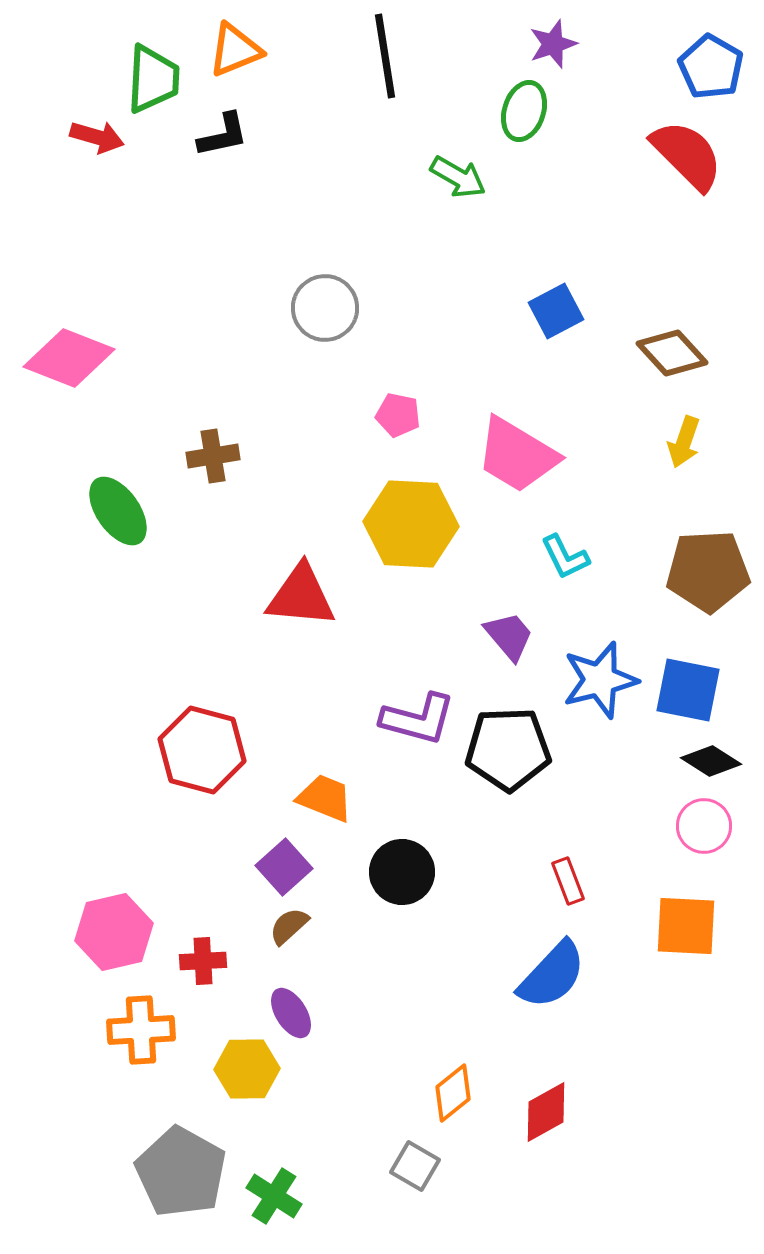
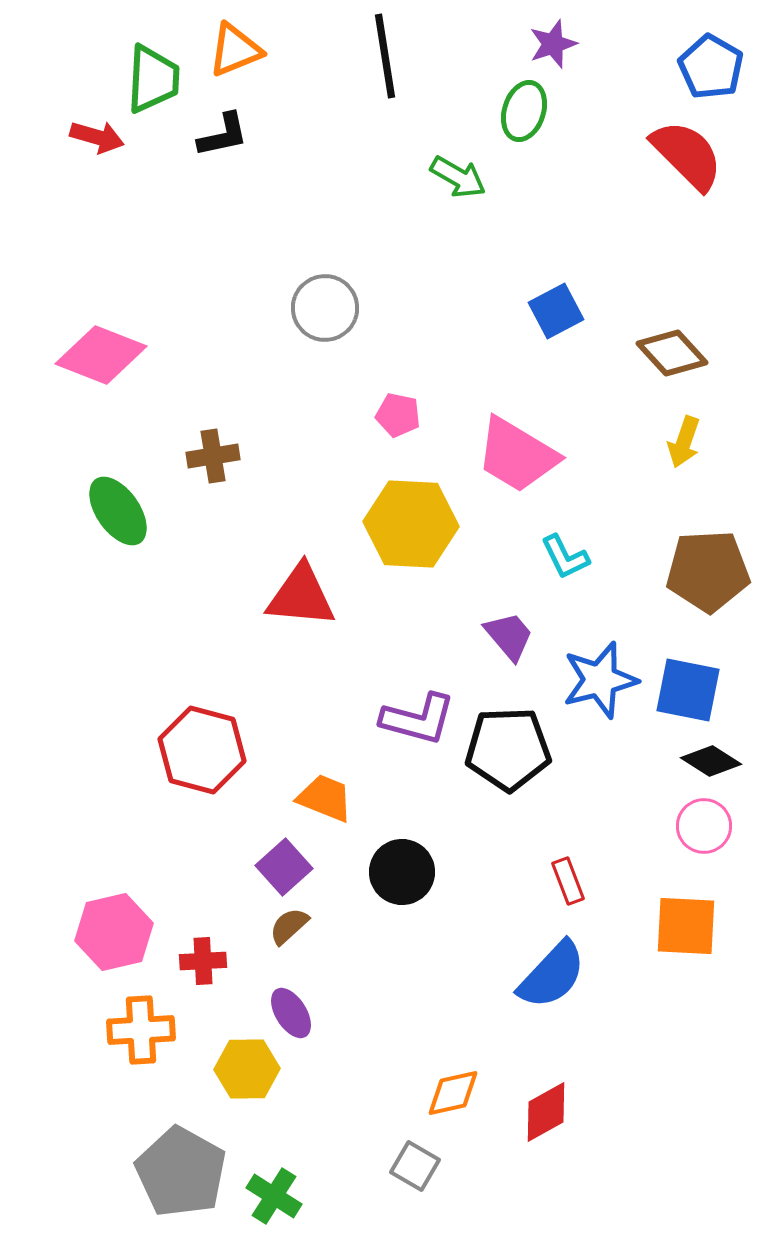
pink diamond at (69, 358): moved 32 px right, 3 px up
orange diamond at (453, 1093): rotated 26 degrees clockwise
